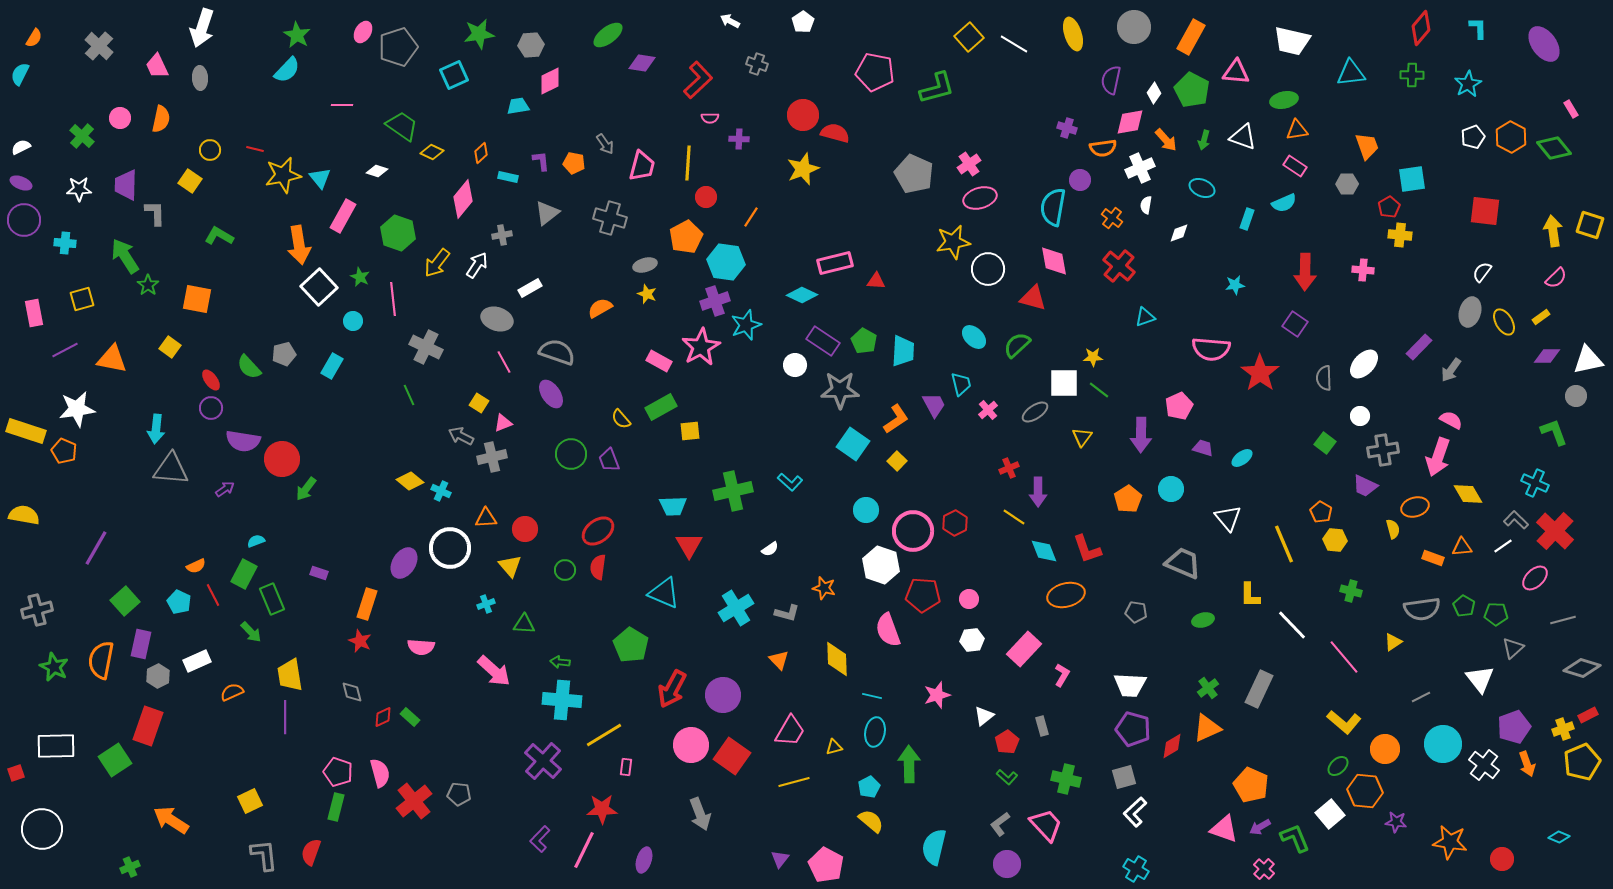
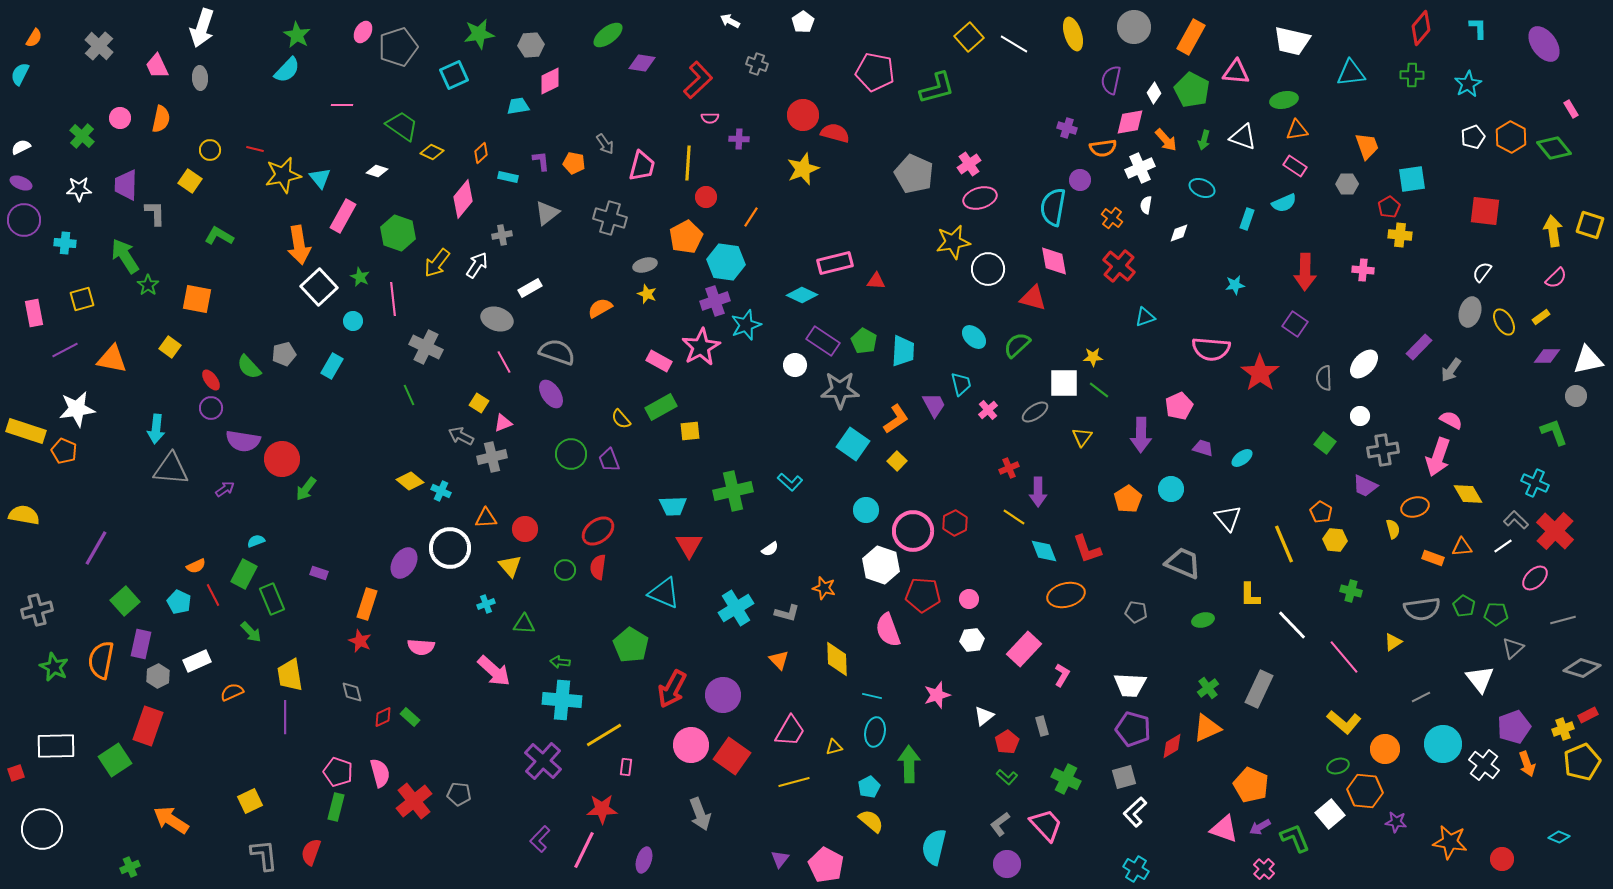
green ellipse at (1338, 766): rotated 25 degrees clockwise
green cross at (1066, 779): rotated 12 degrees clockwise
